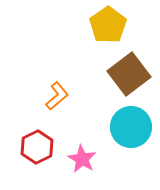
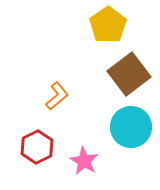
pink star: moved 2 px right, 2 px down
